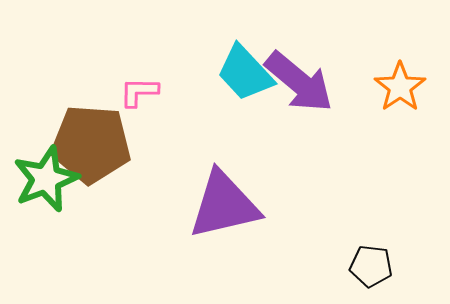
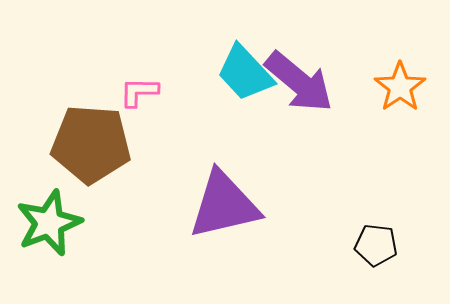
green star: moved 3 px right, 44 px down
black pentagon: moved 5 px right, 21 px up
